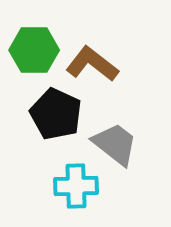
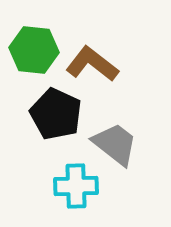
green hexagon: rotated 6 degrees clockwise
